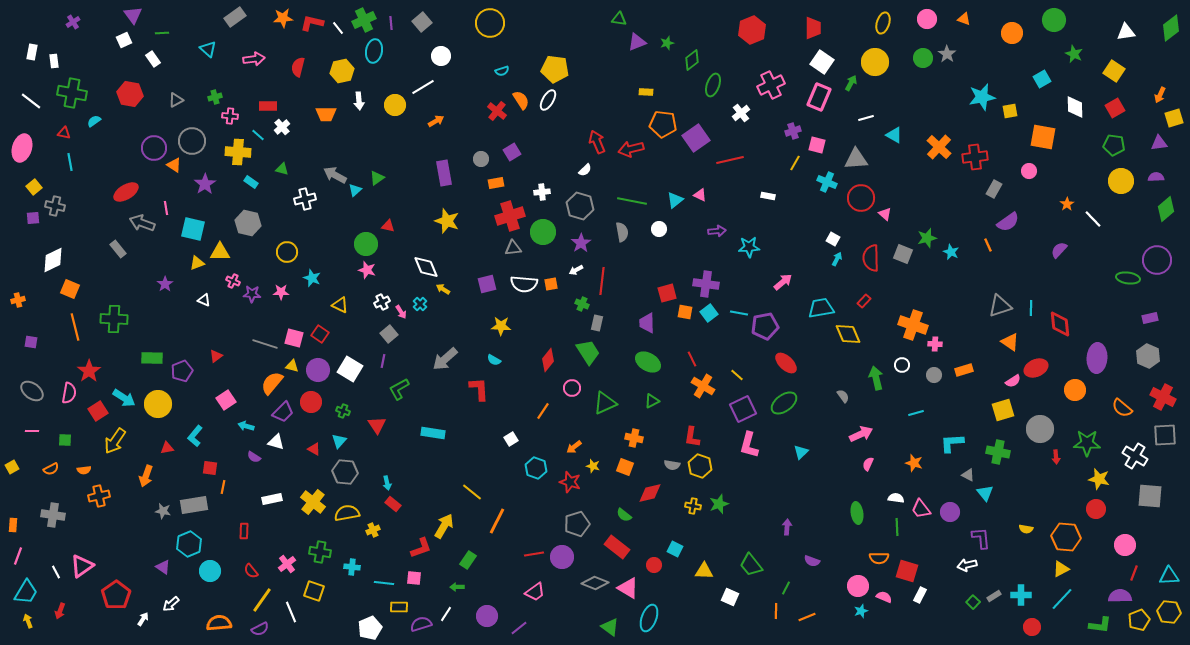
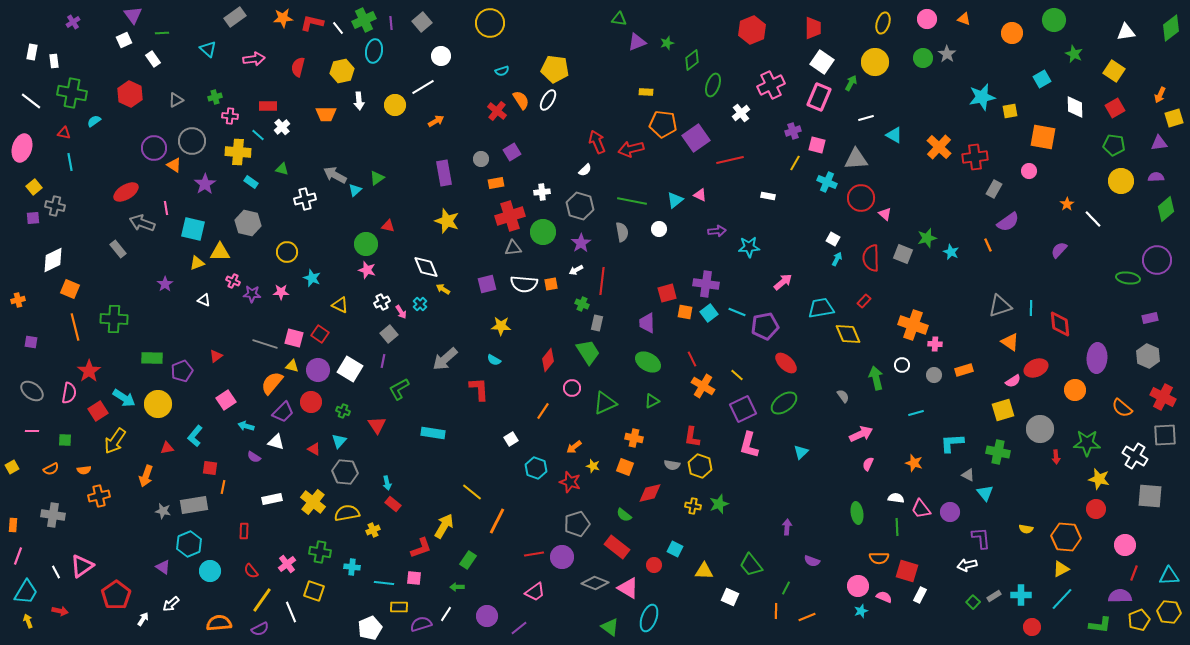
red hexagon at (130, 94): rotated 15 degrees clockwise
cyan line at (739, 313): moved 2 px left, 1 px up; rotated 12 degrees clockwise
red arrow at (60, 611): rotated 98 degrees counterclockwise
